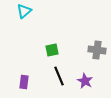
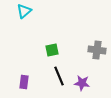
purple star: moved 3 px left, 2 px down; rotated 21 degrees counterclockwise
